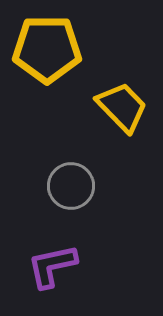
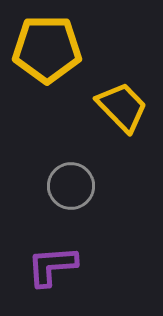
purple L-shape: rotated 8 degrees clockwise
